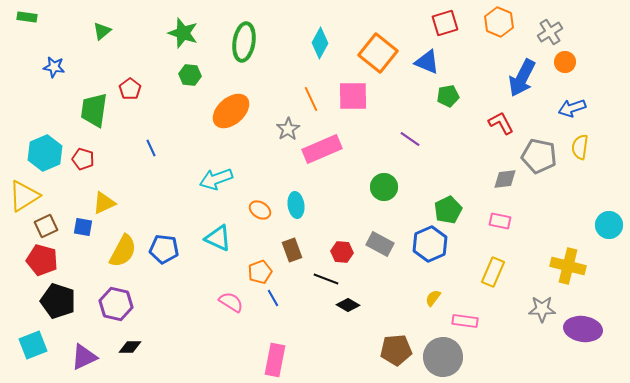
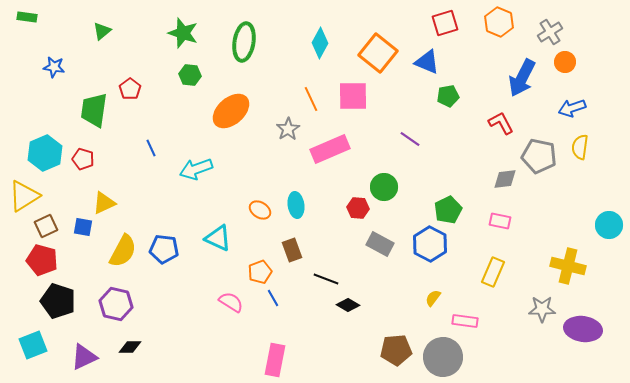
pink rectangle at (322, 149): moved 8 px right
cyan arrow at (216, 179): moved 20 px left, 10 px up
blue hexagon at (430, 244): rotated 8 degrees counterclockwise
red hexagon at (342, 252): moved 16 px right, 44 px up
